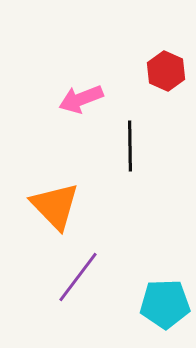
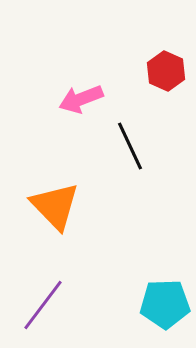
black line: rotated 24 degrees counterclockwise
purple line: moved 35 px left, 28 px down
